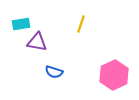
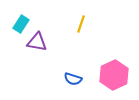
cyan rectangle: rotated 48 degrees counterclockwise
blue semicircle: moved 19 px right, 7 px down
